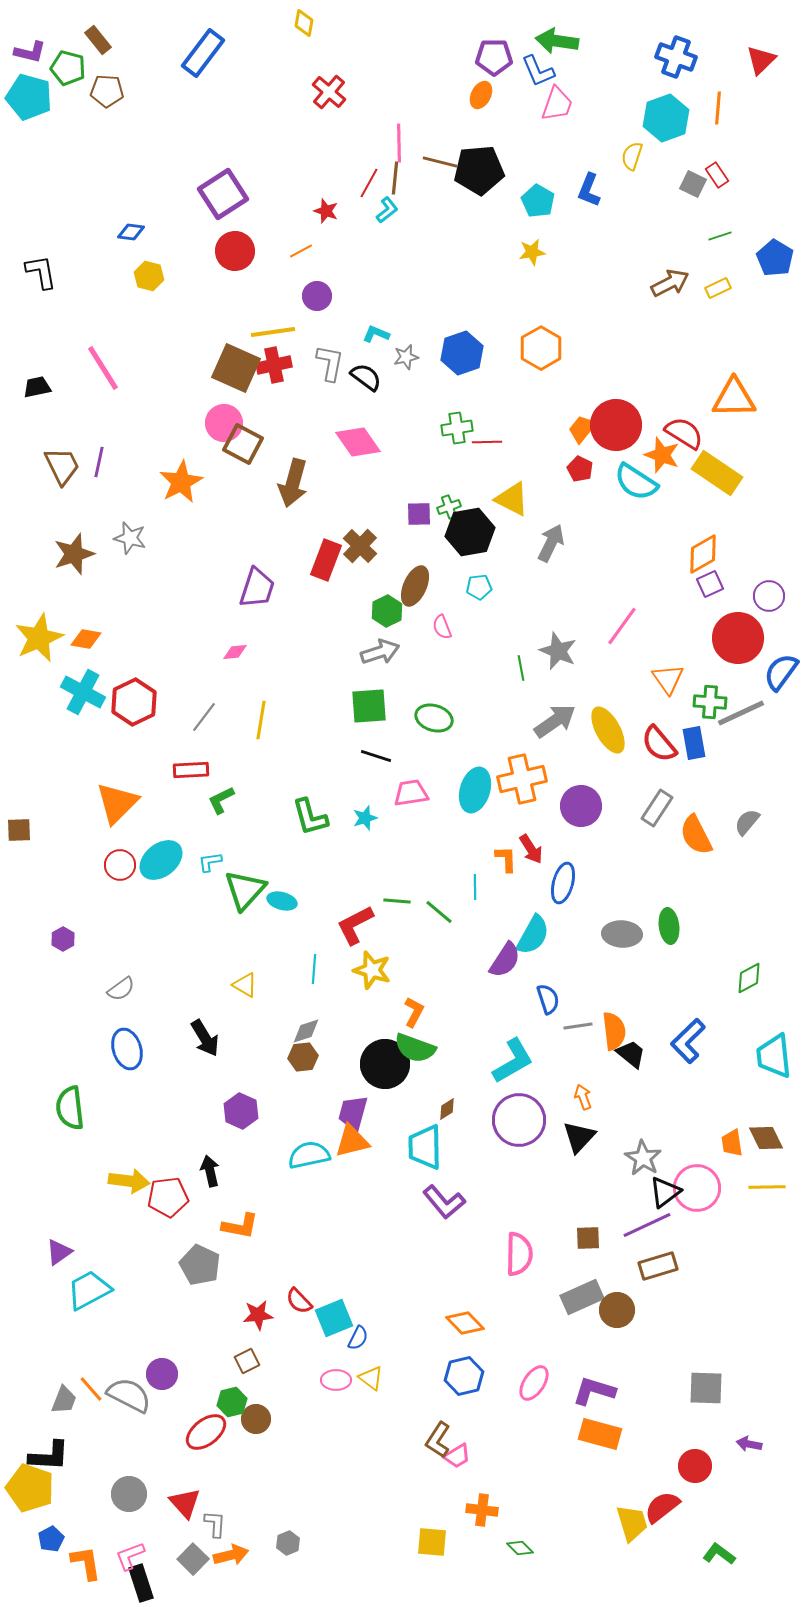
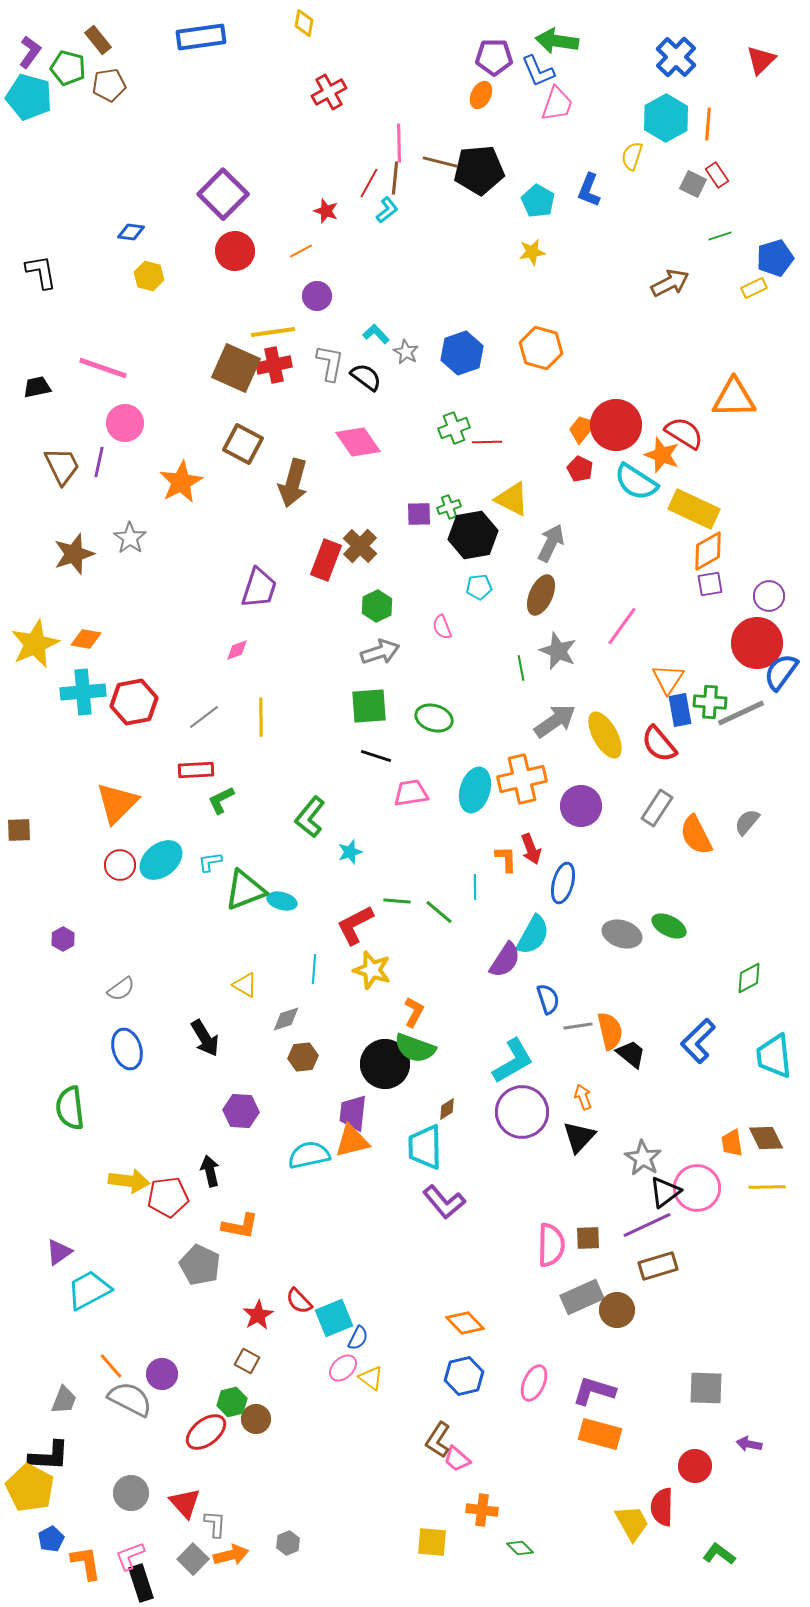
purple L-shape at (30, 52): rotated 68 degrees counterclockwise
blue rectangle at (203, 53): moved 2 px left, 16 px up; rotated 45 degrees clockwise
blue cross at (676, 57): rotated 24 degrees clockwise
brown pentagon at (107, 91): moved 2 px right, 6 px up; rotated 12 degrees counterclockwise
red cross at (329, 92): rotated 20 degrees clockwise
orange line at (718, 108): moved 10 px left, 16 px down
cyan hexagon at (666, 118): rotated 9 degrees counterclockwise
purple square at (223, 194): rotated 12 degrees counterclockwise
blue pentagon at (775, 258): rotated 24 degrees clockwise
yellow rectangle at (718, 288): moved 36 px right
cyan L-shape at (376, 334): rotated 24 degrees clockwise
orange hexagon at (541, 348): rotated 15 degrees counterclockwise
gray star at (406, 357): moved 5 px up; rotated 30 degrees counterclockwise
pink line at (103, 368): rotated 39 degrees counterclockwise
pink circle at (224, 423): moved 99 px left
green cross at (457, 428): moved 3 px left; rotated 12 degrees counterclockwise
yellow rectangle at (717, 473): moved 23 px left, 36 px down; rotated 9 degrees counterclockwise
black hexagon at (470, 532): moved 3 px right, 3 px down
gray star at (130, 538): rotated 20 degrees clockwise
orange diamond at (703, 554): moved 5 px right, 3 px up
purple square at (710, 584): rotated 16 degrees clockwise
brown ellipse at (415, 586): moved 126 px right, 9 px down
purple trapezoid at (257, 588): moved 2 px right
green hexagon at (387, 611): moved 10 px left, 5 px up
yellow star at (39, 638): moved 4 px left, 6 px down
red circle at (738, 638): moved 19 px right, 5 px down
pink diamond at (235, 652): moved 2 px right, 2 px up; rotated 15 degrees counterclockwise
orange triangle at (668, 679): rotated 8 degrees clockwise
cyan cross at (83, 692): rotated 33 degrees counterclockwise
red hexagon at (134, 702): rotated 15 degrees clockwise
gray line at (204, 717): rotated 16 degrees clockwise
yellow line at (261, 720): moved 3 px up; rotated 9 degrees counterclockwise
yellow ellipse at (608, 730): moved 3 px left, 5 px down
blue rectangle at (694, 743): moved 14 px left, 33 px up
red rectangle at (191, 770): moved 5 px right
green L-shape at (310, 817): rotated 54 degrees clockwise
cyan star at (365, 818): moved 15 px left, 34 px down
red arrow at (531, 849): rotated 12 degrees clockwise
green triangle at (245, 890): rotated 27 degrees clockwise
green ellipse at (669, 926): rotated 56 degrees counterclockwise
gray ellipse at (622, 934): rotated 15 degrees clockwise
gray diamond at (306, 1031): moved 20 px left, 12 px up
orange semicircle at (614, 1031): moved 4 px left; rotated 6 degrees counterclockwise
blue L-shape at (688, 1041): moved 10 px right
purple hexagon at (241, 1111): rotated 20 degrees counterclockwise
purple trapezoid at (353, 1113): rotated 9 degrees counterclockwise
purple circle at (519, 1120): moved 3 px right, 8 px up
pink semicircle at (519, 1254): moved 32 px right, 9 px up
red star at (258, 1315): rotated 24 degrees counterclockwise
brown square at (247, 1361): rotated 35 degrees counterclockwise
pink ellipse at (336, 1380): moved 7 px right, 12 px up; rotated 44 degrees counterclockwise
pink ellipse at (534, 1383): rotated 9 degrees counterclockwise
orange line at (91, 1389): moved 20 px right, 23 px up
gray semicircle at (129, 1395): moved 1 px right, 4 px down
pink trapezoid at (457, 1456): moved 3 px down; rotated 72 degrees clockwise
yellow pentagon at (30, 1488): rotated 9 degrees clockwise
gray circle at (129, 1494): moved 2 px right, 1 px up
red semicircle at (662, 1507): rotated 51 degrees counterclockwise
yellow trapezoid at (632, 1523): rotated 12 degrees counterclockwise
